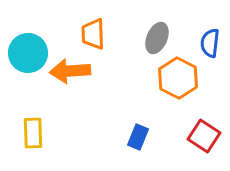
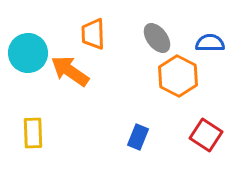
gray ellipse: rotated 60 degrees counterclockwise
blue semicircle: rotated 84 degrees clockwise
orange arrow: rotated 39 degrees clockwise
orange hexagon: moved 2 px up
red square: moved 2 px right, 1 px up
